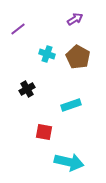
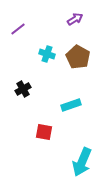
black cross: moved 4 px left
cyan arrow: moved 13 px right; rotated 100 degrees clockwise
